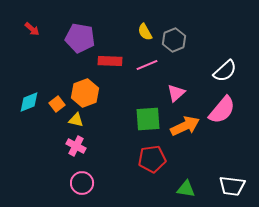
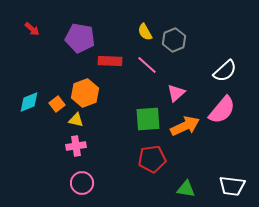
pink line: rotated 65 degrees clockwise
pink cross: rotated 36 degrees counterclockwise
